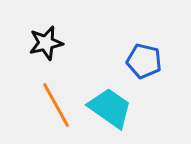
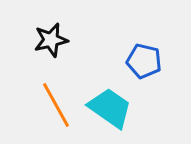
black star: moved 5 px right, 3 px up
